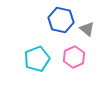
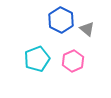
blue hexagon: rotated 15 degrees clockwise
pink hexagon: moved 1 px left, 4 px down
